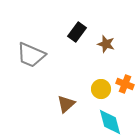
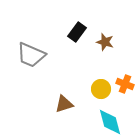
brown star: moved 1 px left, 2 px up
brown triangle: moved 2 px left; rotated 24 degrees clockwise
